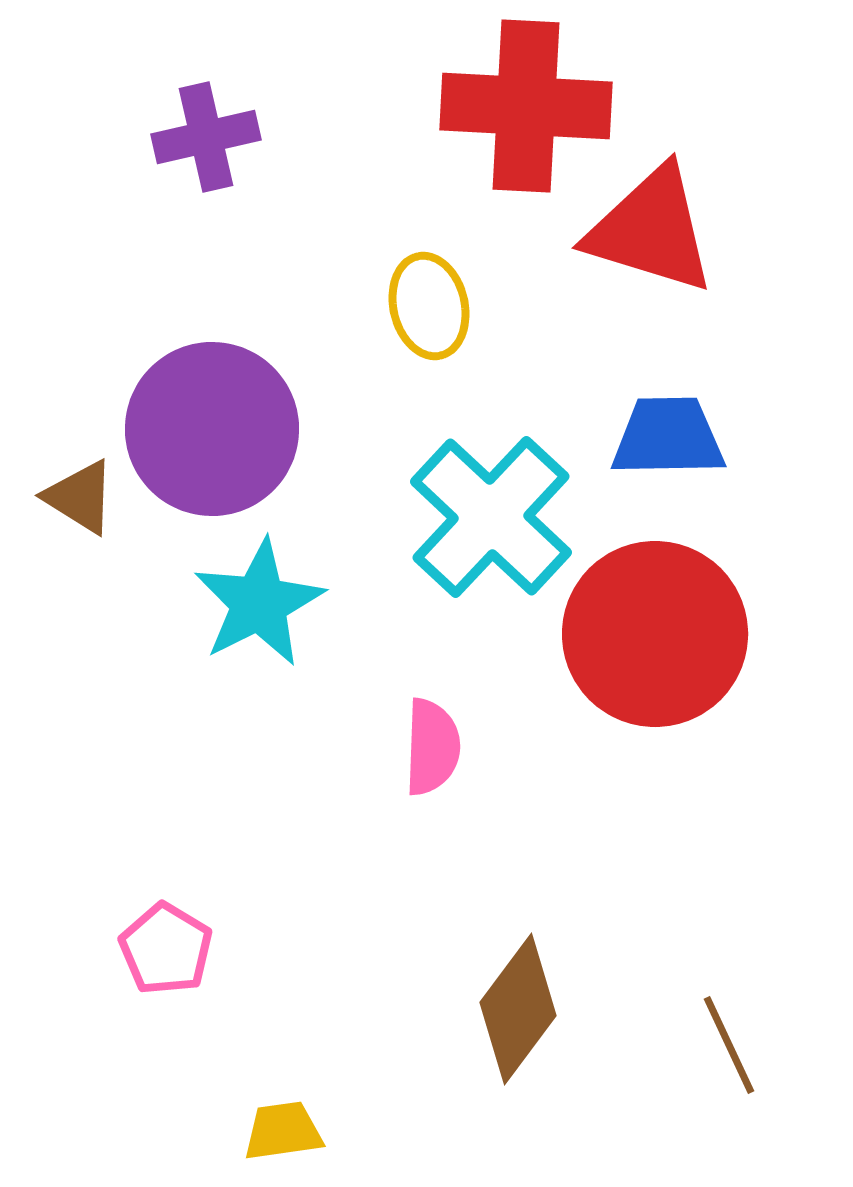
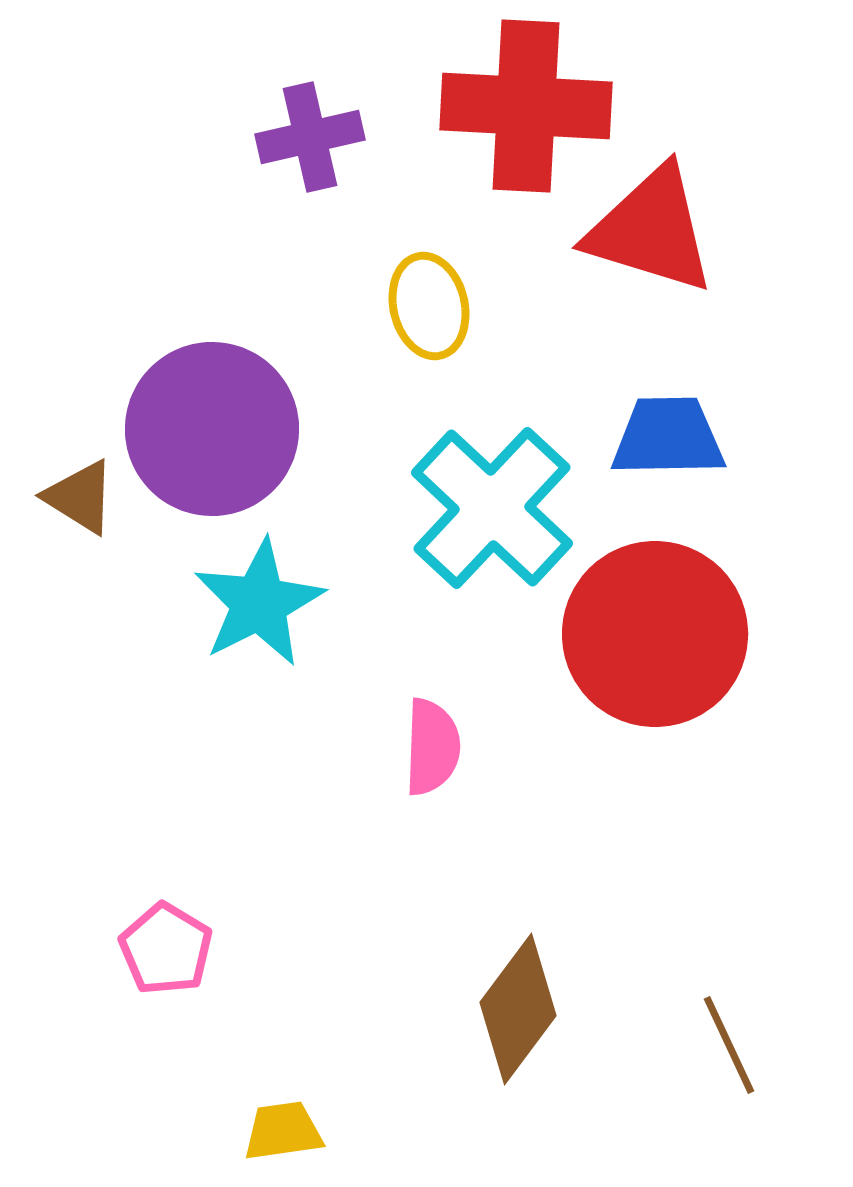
purple cross: moved 104 px right
cyan cross: moved 1 px right, 9 px up
